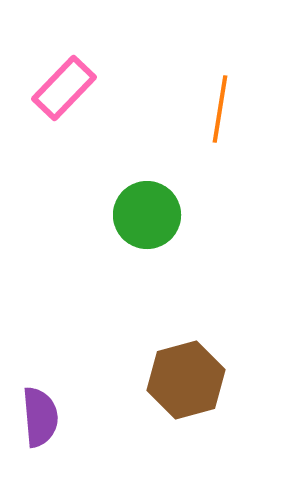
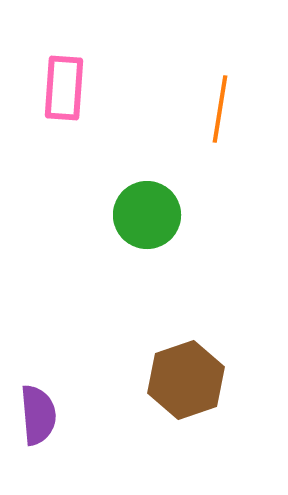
pink rectangle: rotated 40 degrees counterclockwise
brown hexagon: rotated 4 degrees counterclockwise
purple semicircle: moved 2 px left, 2 px up
